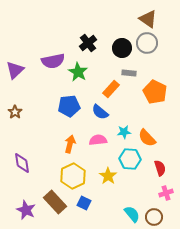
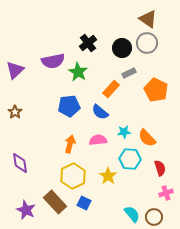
gray rectangle: rotated 32 degrees counterclockwise
orange pentagon: moved 1 px right, 2 px up
purple diamond: moved 2 px left
